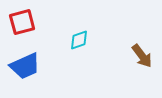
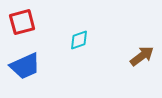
brown arrow: rotated 90 degrees counterclockwise
